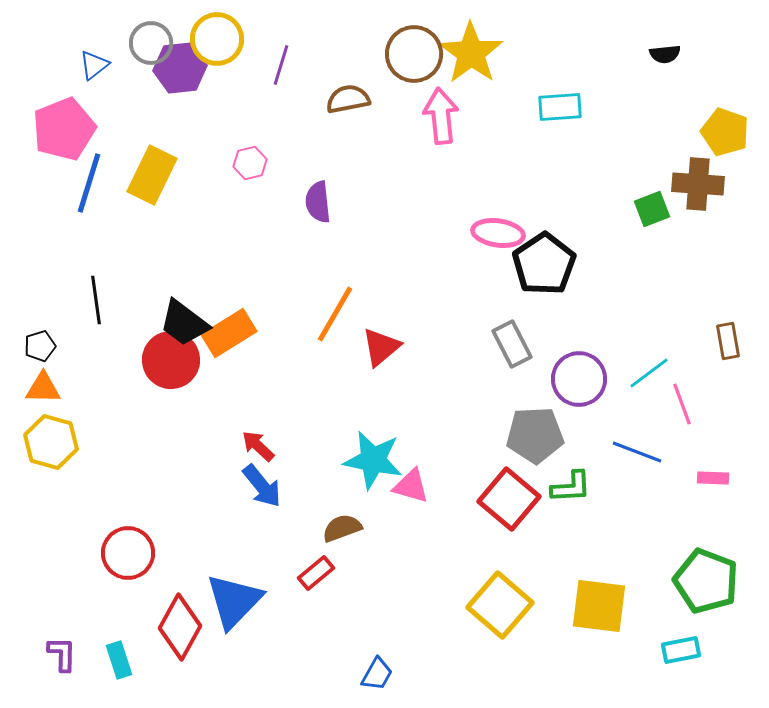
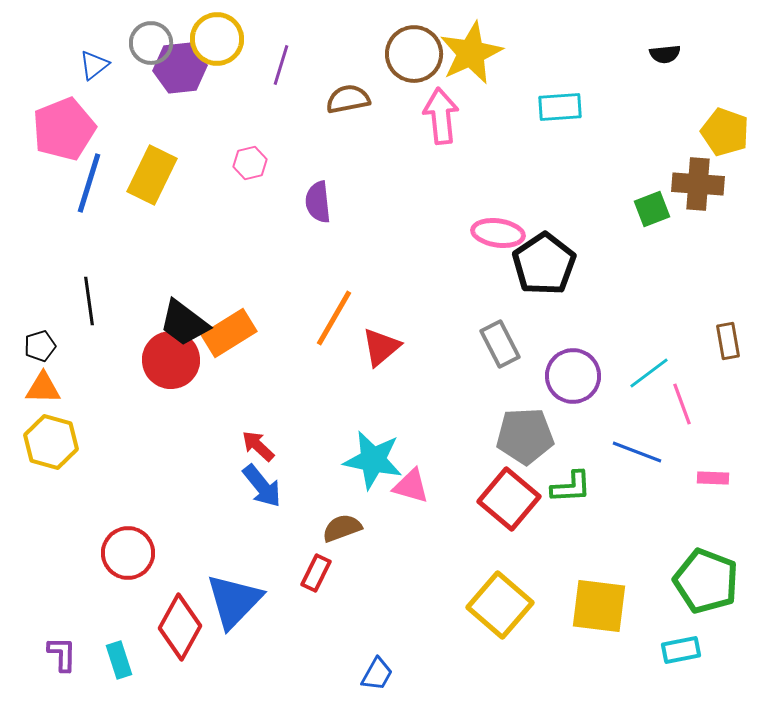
yellow star at (471, 53): rotated 12 degrees clockwise
black line at (96, 300): moved 7 px left, 1 px down
orange line at (335, 314): moved 1 px left, 4 px down
gray rectangle at (512, 344): moved 12 px left
purple circle at (579, 379): moved 6 px left, 3 px up
gray pentagon at (535, 435): moved 10 px left, 1 px down
red rectangle at (316, 573): rotated 24 degrees counterclockwise
